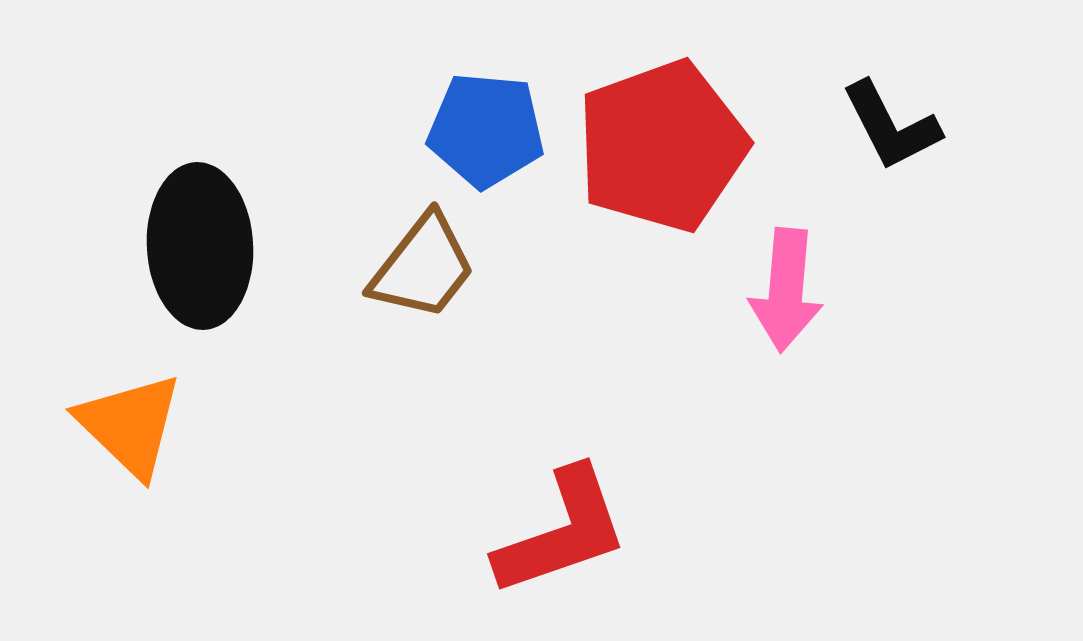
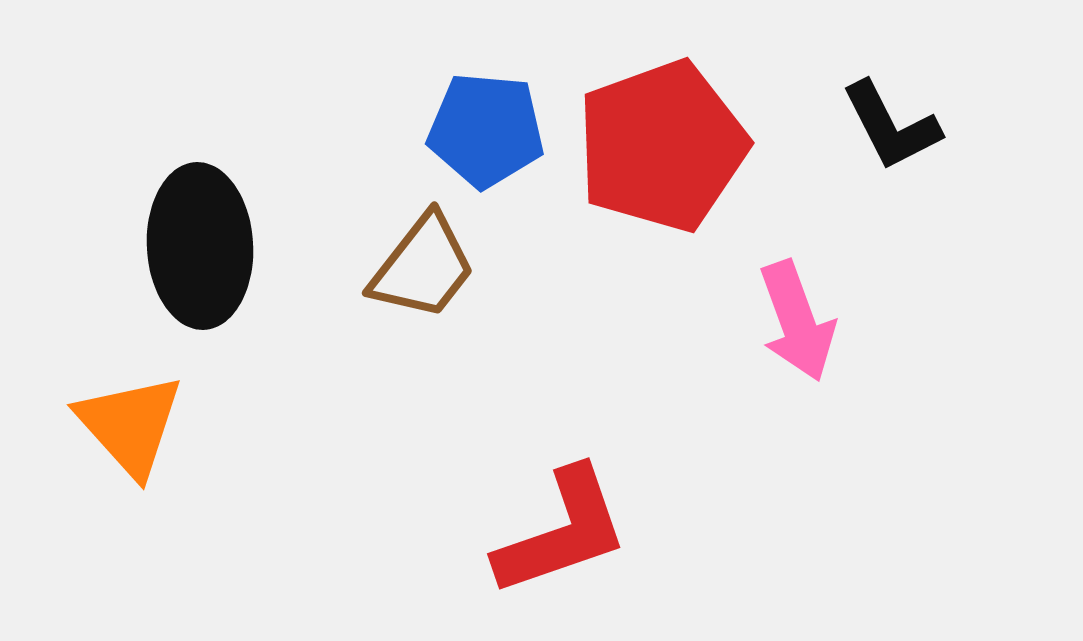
pink arrow: moved 11 px right, 31 px down; rotated 25 degrees counterclockwise
orange triangle: rotated 4 degrees clockwise
